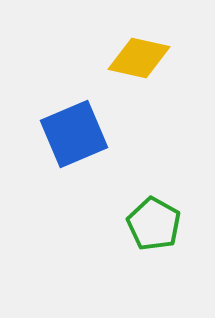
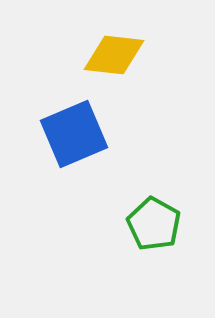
yellow diamond: moved 25 px left, 3 px up; rotated 6 degrees counterclockwise
